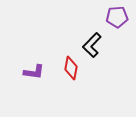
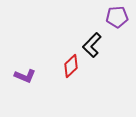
red diamond: moved 2 px up; rotated 35 degrees clockwise
purple L-shape: moved 9 px left, 4 px down; rotated 15 degrees clockwise
